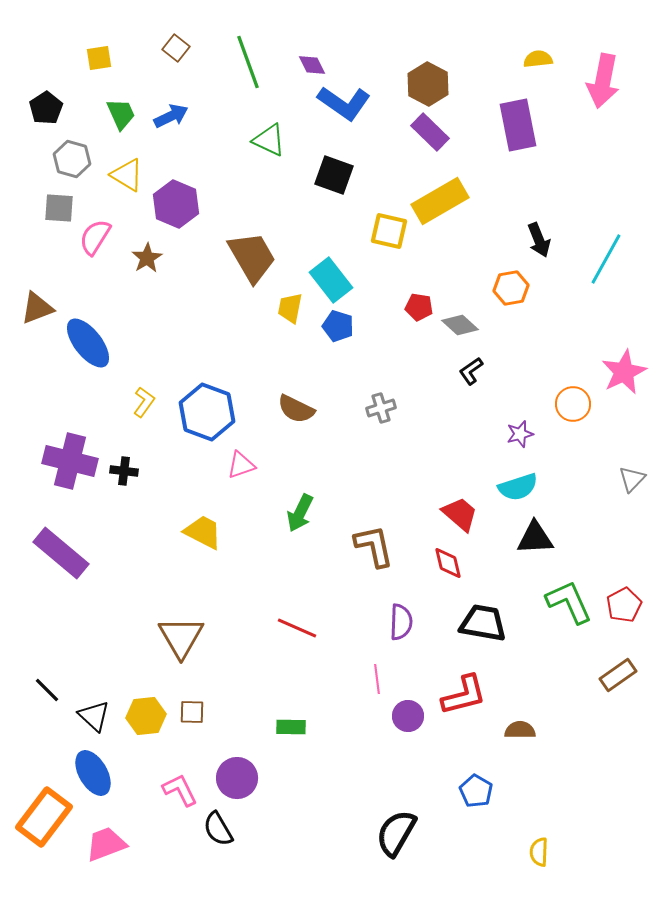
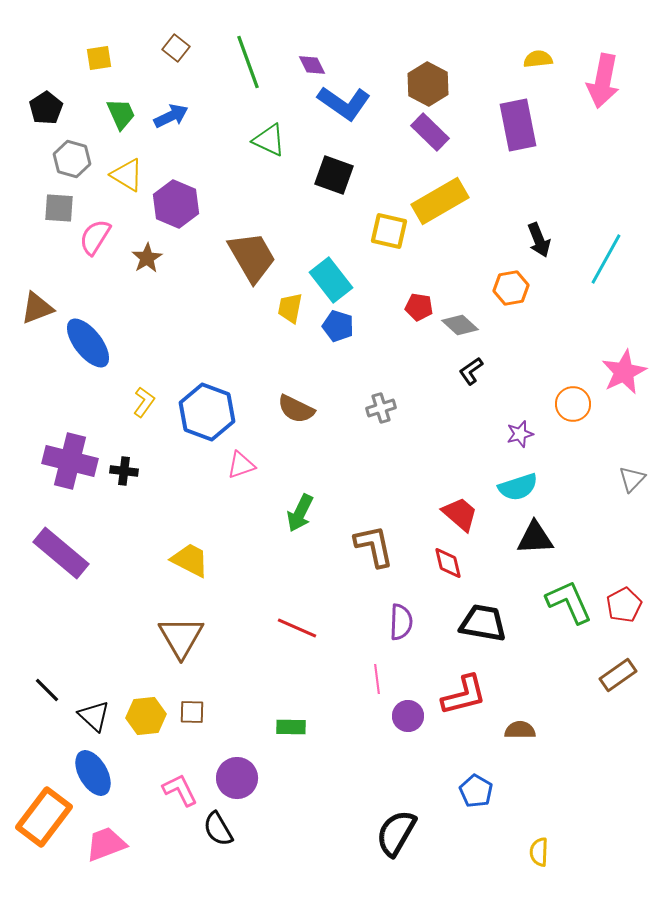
yellow trapezoid at (203, 532): moved 13 px left, 28 px down
